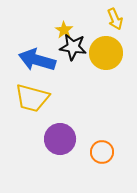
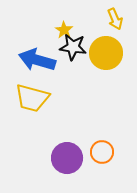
purple circle: moved 7 px right, 19 px down
